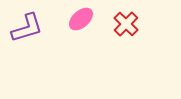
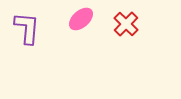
purple L-shape: rotated 68 degrees counterclockwise
